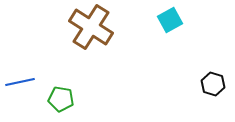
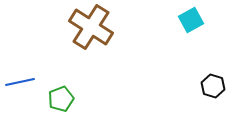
cyan square: moved 21 px right
black hexagon: moved 2 px down
green pentagon: rotated 30 degrees counterclockwise
